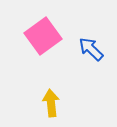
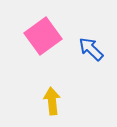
yellow arrow: moved 1 px right, 2 px up
